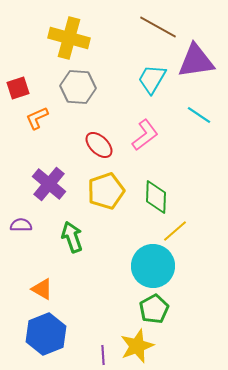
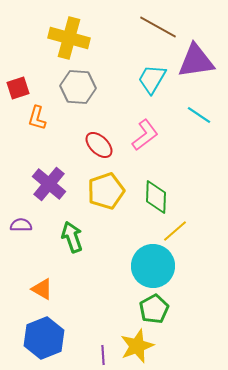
orange L-shape: rotated 50 degrees counterclockwise
blue hexagon: moved 2 px left, 4 px down
